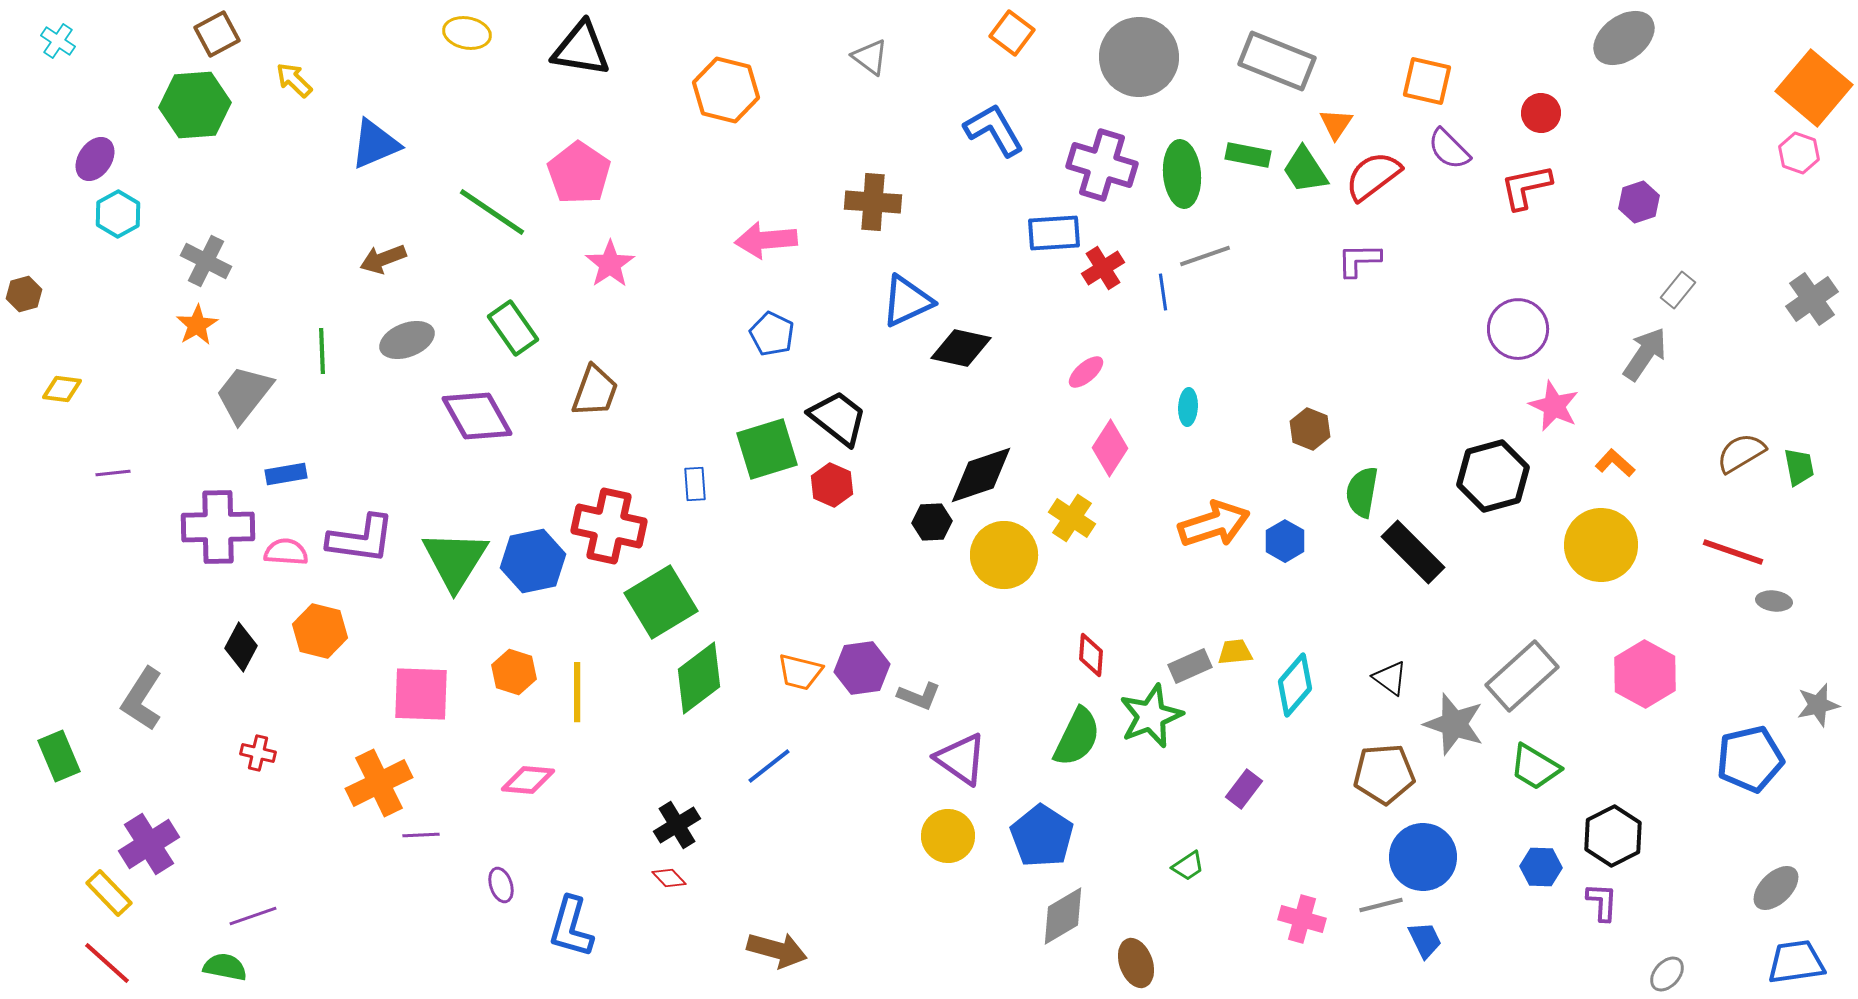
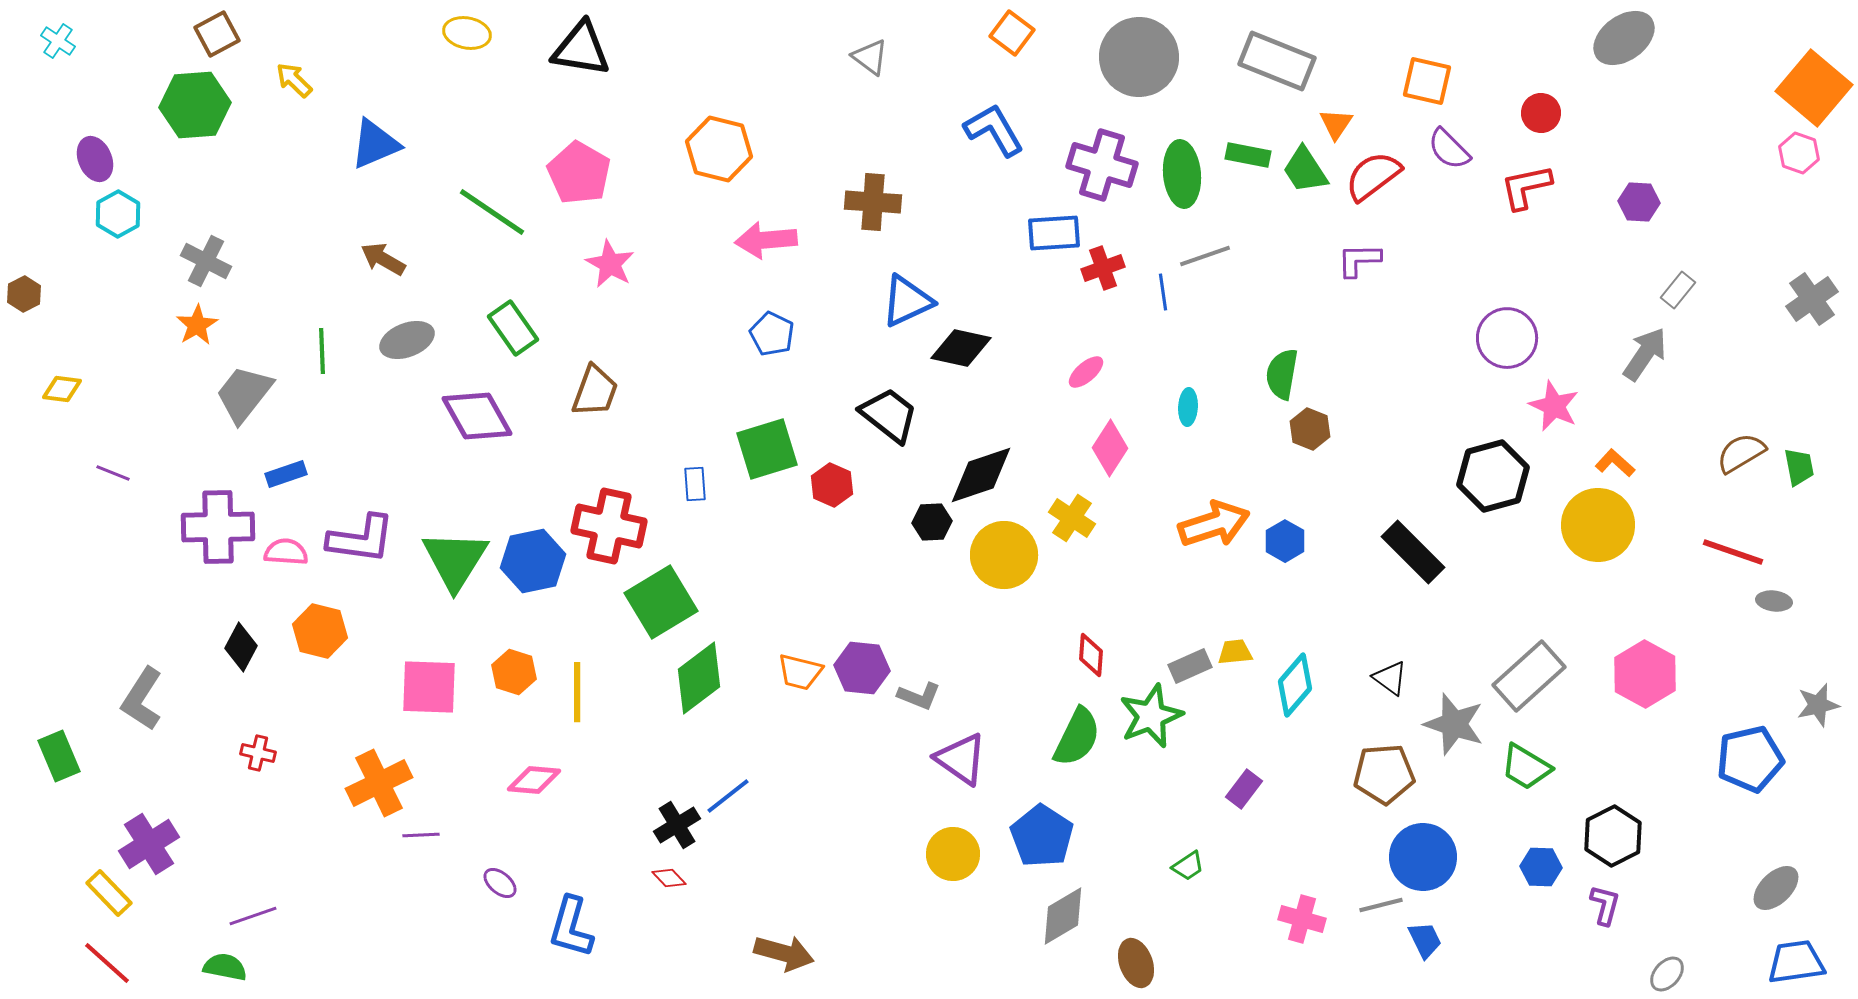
orange hexagon at (726, 90): moved 7 px left, 59 px down
purple ellipse at (95, 159): rotated 57 degrees counterclockwise
pink pentagon at (579, 173): rotated 4 degrees counterclockwise
purple hexagon at (1639, 202): rotated 21 degrees clockwise
brown arrow at (383, 259): rotated 51 degrees clockwise
pink star at (610, 264): rotated 9 degrees counterclockwise
red cross at (1103, 268): rotated 12 degrees clockwise
brown hexagon at (24, 294): rotated 12 degrees counterclockwise
purple circle at (1518, 329): moved 11 px left, 9 px down
black trapezoid at (838, 418): moved 51 px right, 3 px up
purple line at (113, 473): rotated 28 degrees clockwise
blue rectangle at (286, 474): rotated 9 degrees counterclockwise
green semicircle at (1362, 492): moved 80 px left, 118 px up
yellow circle at (1601, 545): moved 3 px left, 20 px up
purple hexagon at (862, 668): rotated 14 degrees clockwise
gray rectangle at (1522, 676): moved 7 px right
pink square at (421, 694): moved 8 px right, 7 px up
blue line at (769, 766): moved 41 px left, 30 px down
green trapezoid at (1535, 767): moved 9 px left
pink diamond at (528, 780): moved 6 px right
yellow circle at (948, 836): moved 5 px right, 18 px down
purple ellipse at (501, 885): moved 1 px left, 2 px up; rotated 32 degrees counterclockwise
purple L-shape at (1602, 902): moved 3 px right, 3 px down; rotated 12 degrees clockwise
brown arrow at (777, 950): moved 7 px right, 3 px down
